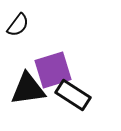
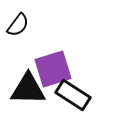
purple square: moved 1 px up
black triangle: rotated 9 degrees clockwise
